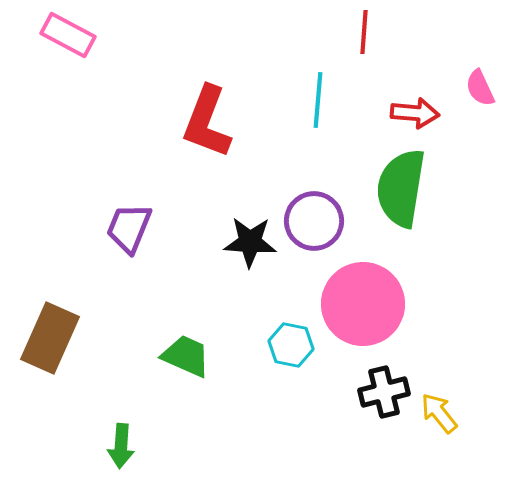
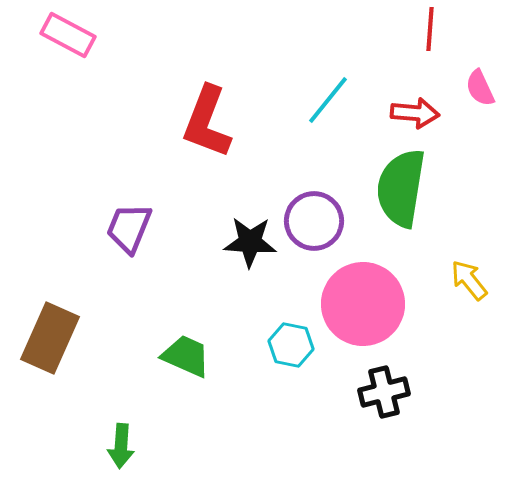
red line: moved 66 px right, 3 px up
cyan line: moved 10 px right; rotated 34 degrees clockwise
yellow arrow: moved 30 px right, 133 px up
